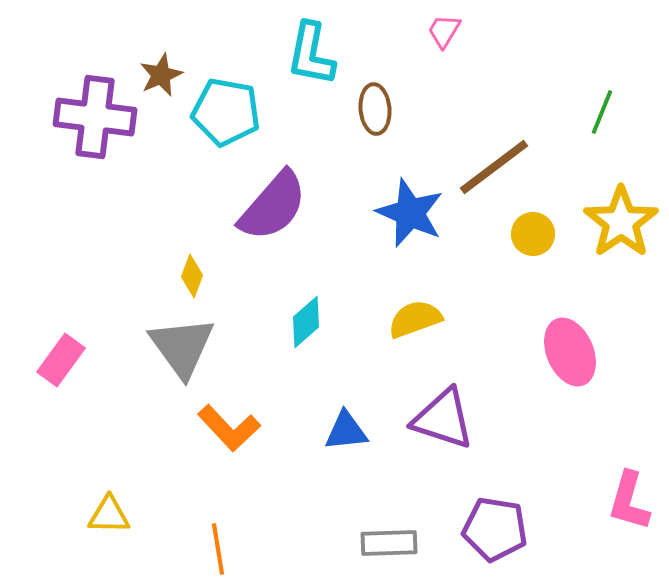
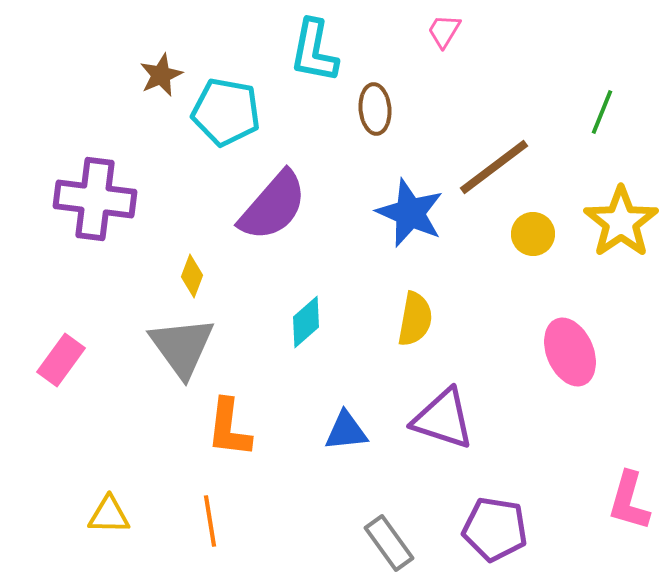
cyan L-shape: moved 3 px right, 3 px up
purple cross: moved 82 px down
yellow semicircle: rotated 120 degrees clockwise
orange L-shape: rotated 50 degrees clockwise
gray rectangle: rotated 56 degrees clockwise
orange line: moved 8 px left, 28 px up
